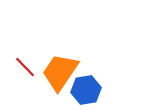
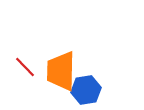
orange trapezoid: moved 1 px right, 1 px up; rotated 33 degrees counterclockwise
